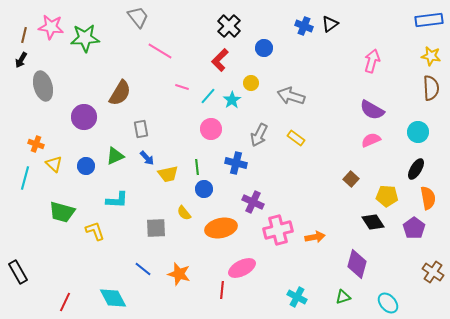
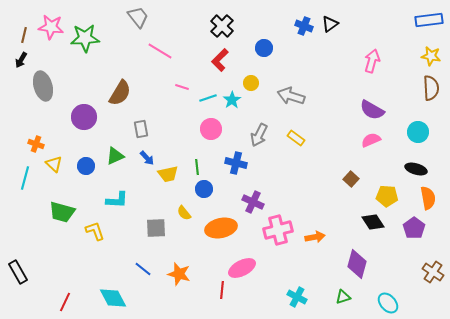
black cross at (229, 26): moved 7 px left
cyan line at (208, 96): moved 2 px down; rotated 30 degrees clockwise
black ellipse at (416, 169): rotated 75 degrees clockwise
